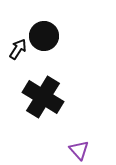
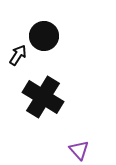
black arrow: moved 6 px down
